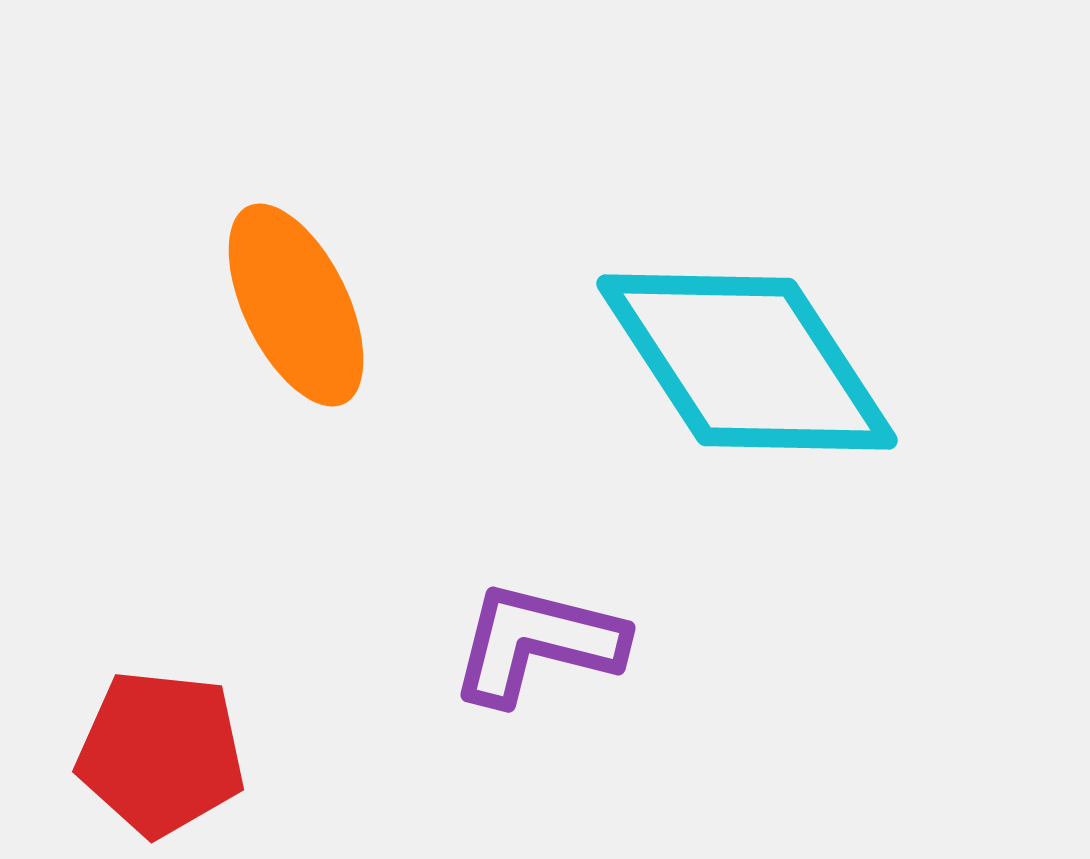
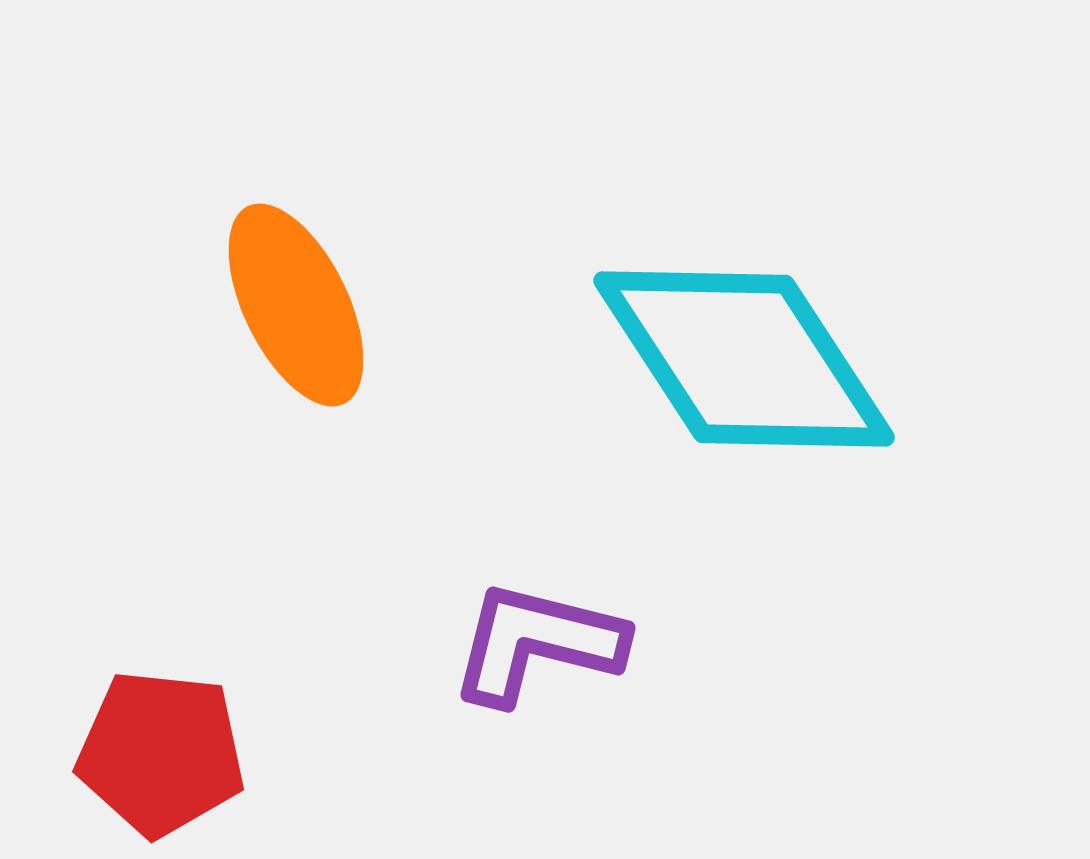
cyan diamond: moved 3 px left, 3 px up
